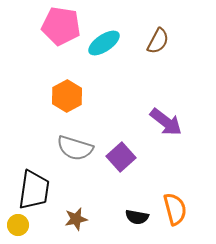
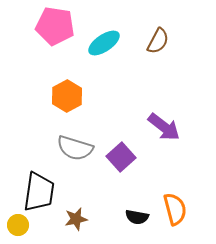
pink pentagon: moved 6 px left
purple arrow: moved 2 px left, 5 px down
black trapezoid: moved 5 px right, 2 px down
